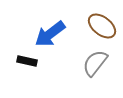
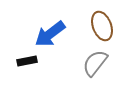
brown ellipse: rotated 32 degrees clockwise
black rectangle: rotated 24 degrees counterclockwise
